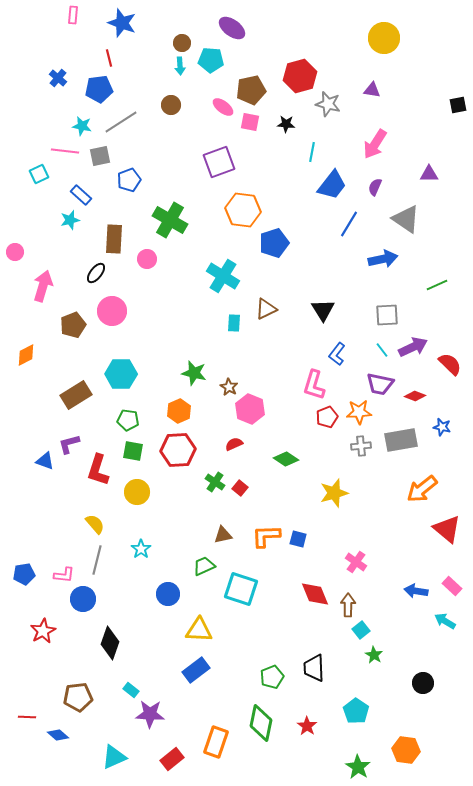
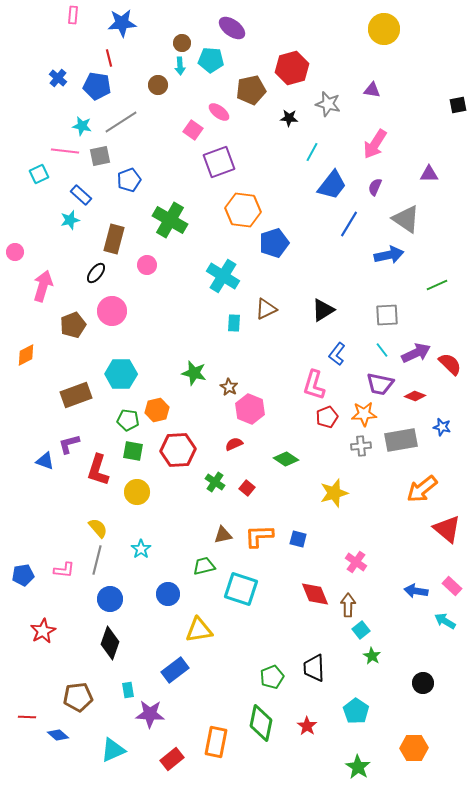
blue star at (122, 23): rotated 24 degrees counterclockwise
yellow circle at (384, 38): moved 9 px up
red hexagon at (300, 76): moved 8 px left, 8 px up
blue pentagon at (99, 89): moved 2 px left, 3 px up; rotated 16 degrees clockwise
brown circle at (171, 105): moved 13 px left, 20 px up
pink ellipse at (223, 107): moved 4 px left, 5 px down
pink square at (250, 122): moved 57 px left, 8 px down; rotated 24 degrees clockwise
black star at (286, 124): moved 3 px right, 6 px up
cyan line at (312, 152): rotated 18 degrees clockwise
brown rectangle at (114, 239): rotated 12 degrees clockwise
pink circle at (147, 259): moved 6 px down
blue arrow at (383, 259): moved 6 px right, 4 px up
black triangle at (323, 310): rotated 30 degrees clockwise
purple arrow at (413, 347): moved 3 px right, 6 px down
brown rectangle at (76, 395): rotated 12 degrees clockwise
orange hexagon at (179, 411): moved 22 px left, 1 px up; rotated 10 degrees clockwise
orange star at (359, 412): moved 5 px right, 2 px down
red square at (240, 488): moved 7 px right
yellow semicircle at (95, 524): moved 3 px right, 4 px down
orange L-shape at (266, 536): moved 7 px left
green trapezoid at (204, 566): rotated 10 degrees clockwise
blue pentagon at (24, 574): moved 1 px left, 1 px down
pink L-shape at (64, 575): moved 5 px up
blue circle at (83, 599): moved 27 px right
yellow triangle at (199, 630): rotated 12 degrees counterclockwise
green star at (374, 655): moved 2 px left, 1 px down
blue rectangle at (196, 670): moved 21 px left
cyan rectangle at (131, 690): moved 3 px left; rotated 42 degrees clockwise
orange rectangle at (216, 742): rotated 8 degrees counterclockwise
orange hexagon at (406, 750): moved 8 px right, 2 px up; rotated 8 degrees counterclockwise
cyan triangle at (114, 757): moved 1 px left, 7 px up
